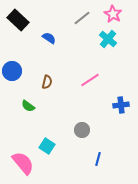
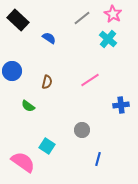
pink semicircle: moved 1 px up; rotated 15 degrees counterclockwise
